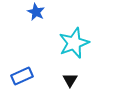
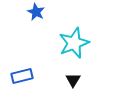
blue rectangle: rotated 10 degrees clockwise
black triangle: moved 3 px right
